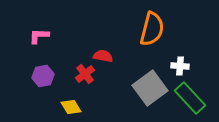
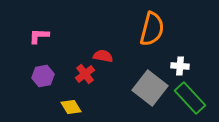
gray square: rotated 16 degrees counterclockwise
